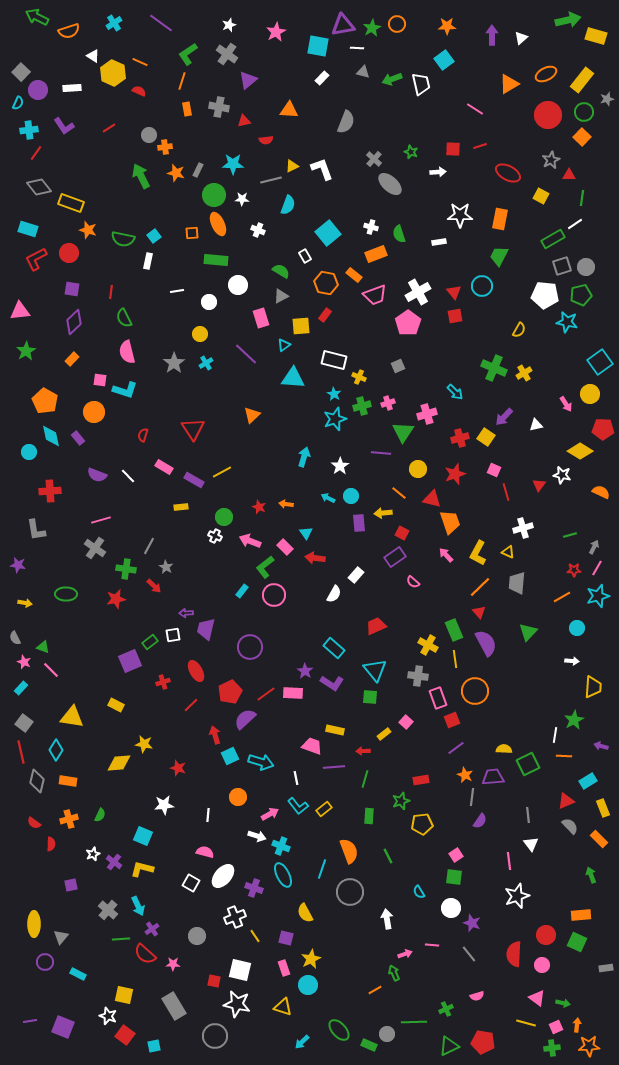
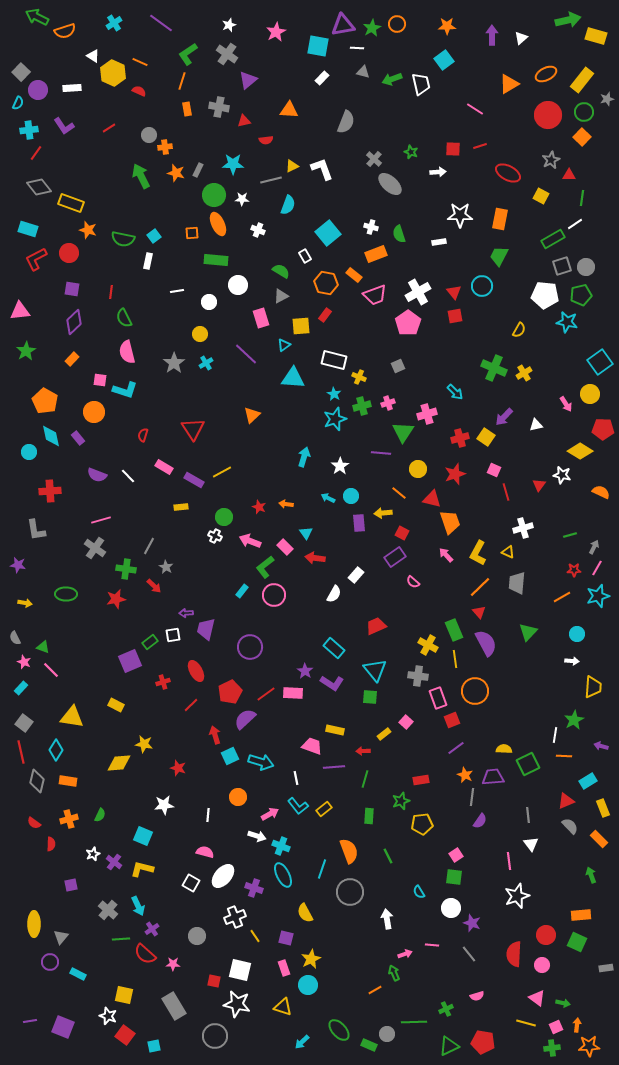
orange semicircle at (69, 31): moved 4 px left
cyan circle at (577, 628): moved 6 px down
purple circle at (45, 962): moved 5 px right
